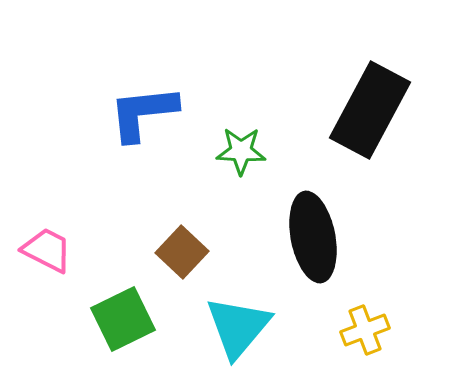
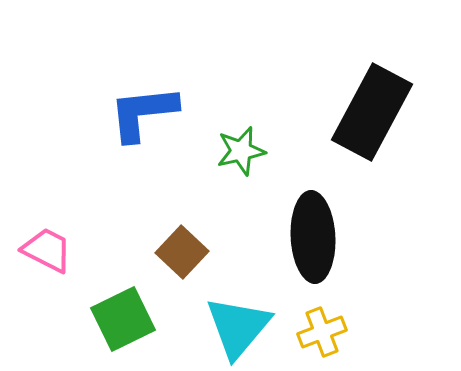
black rectangle: moved 2 px right, 2 px down
green star: rotated 15 degrees counterclockwise
black ellipse: rotated 8 degrees clockwise
yellow cross: moved 43 px left, 2 px down
